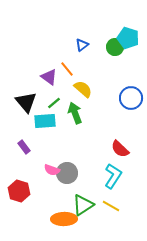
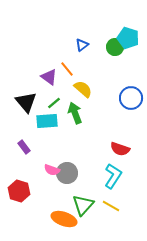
cyan rectangle: moved 2 px right
red semicircle: rotated 24 degrees counterclockwise
green triangle: rotated 15 degrees counterclockwise
orange ellipse: rotated 20 degrees clockwise
